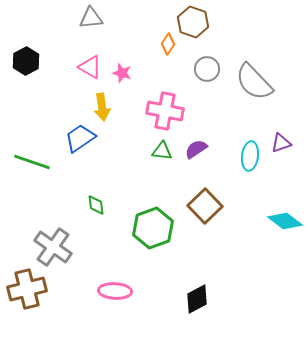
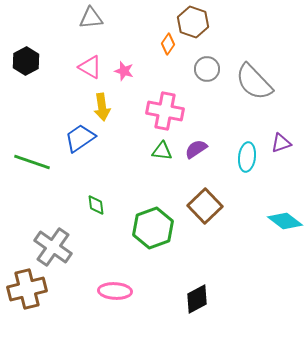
pink star: moved 2 px right, 2 px up
cyan ellipse: moved 3 px left, 1 px down
